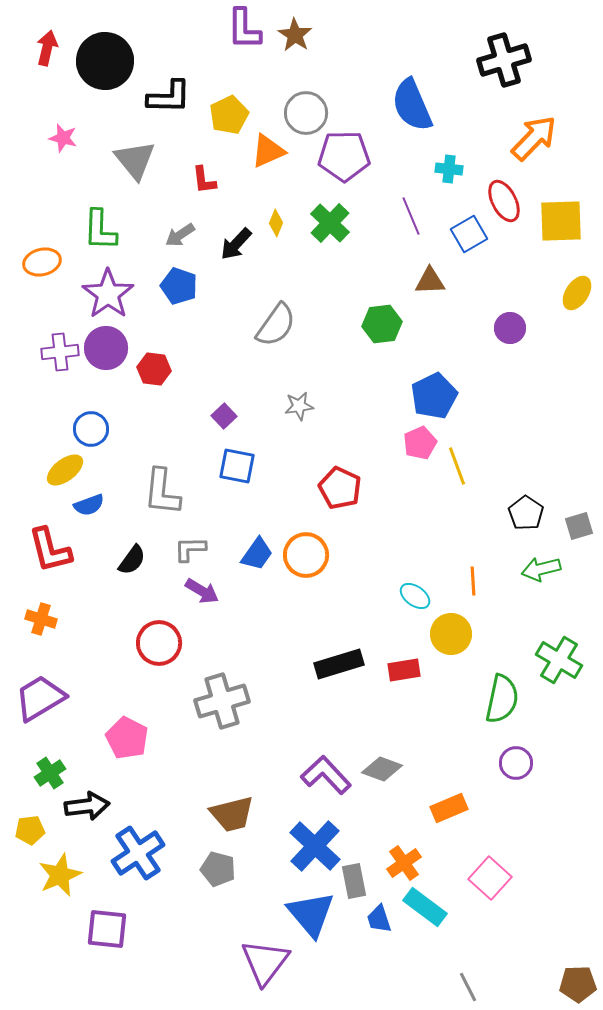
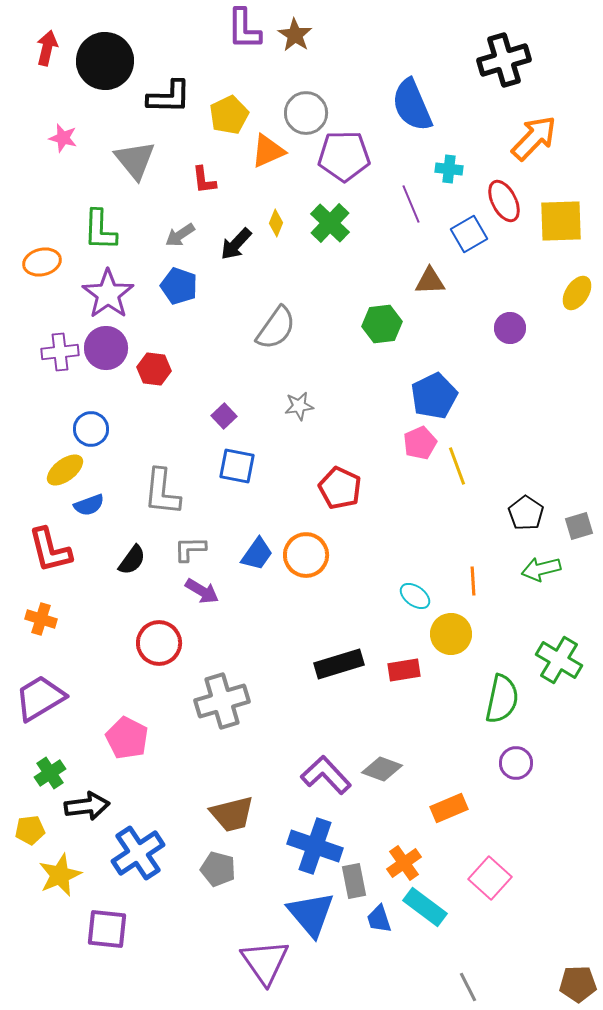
purple line at (411, 216): moved 12 px up
gray semicircle at (276, 325): moved 3 px down
blue cross at (315, 846): rotated 24 degrees counterclockwise
purple triangle at (265, 962): rotated 12 degrees counterclockwise
